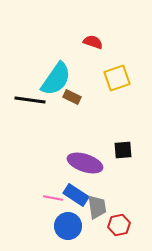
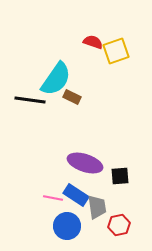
yellow square: moved 1 px left, 27 px up
black square: moved 3 px left, 26 px down
blue circle: moved 1 px left
